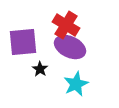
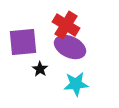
cyan star: rotated 20 degrees clockwise
